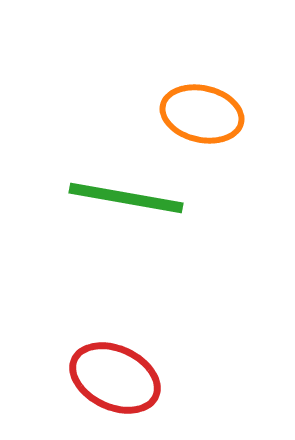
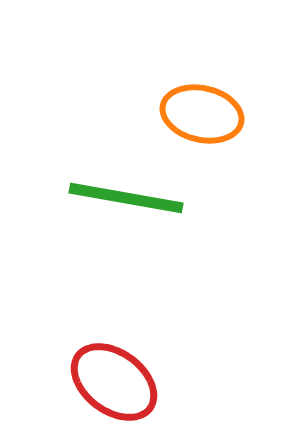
red ellipse: moved 1 px left, 4 px down; rotated 12 degrees clockwise
